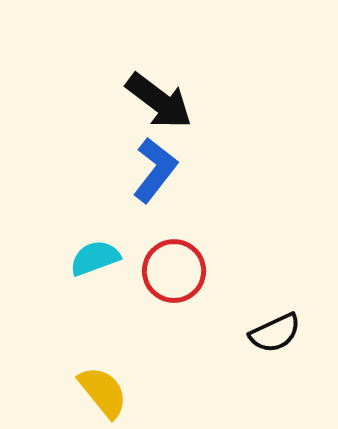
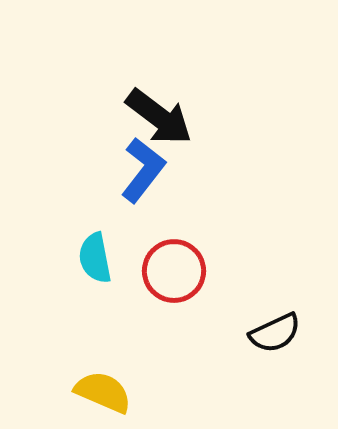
black arrow: moved 16 px down
blue L-shape: moved 12 px left
cyan semicircle: rotated 81 degrees counterclockwise
yellow semicircle: rotated 28 degrees counterclockwise
